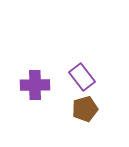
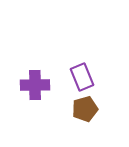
purple rectangle: rotated 16 degrees clockwise
